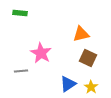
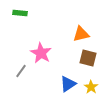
brown square: rotated 12 degrees counterclockwise
gray line: rotated 48 degrees counterclockwise
